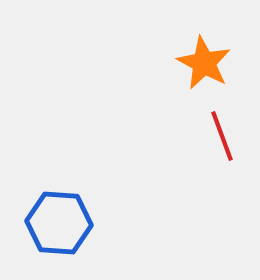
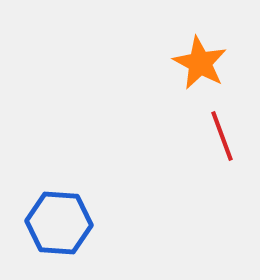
orange star: moved 4 px left
